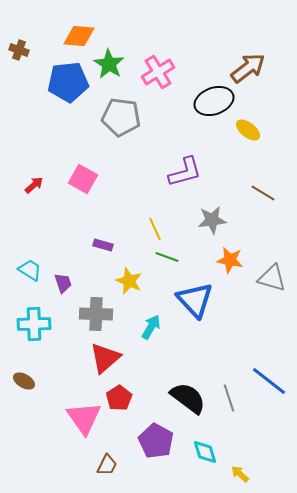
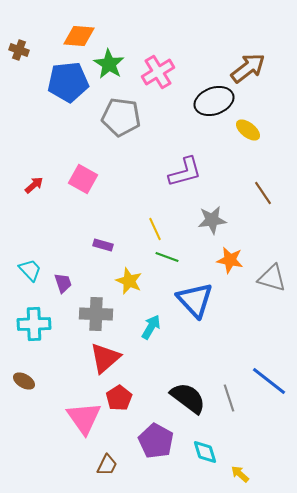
brown line: rotated 25 degrees clockwise
cyan trapezoid: rotated 15 degrees clockwise
